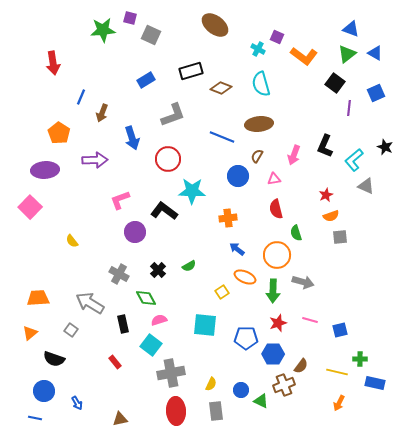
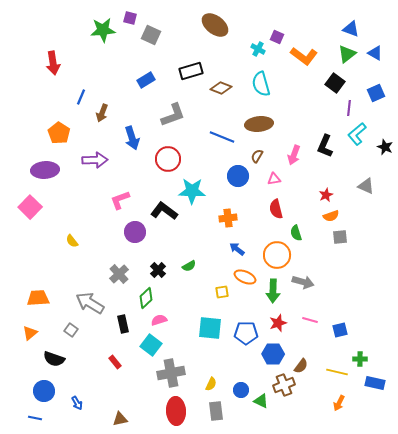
cyan L-shape at (354, 160): moved 3 px right, 26 px up
gray cross at (119, 274): rotated 18 degrees clockwise
yellow square at (222, 292): rotated 24 degrees clockwise
green diamond at (146, 298): rotated 75 degrees clockwise
cyan square at (205, 325): moved 5 px right, 3 px down
blue pentagon at (246, 338): moved 5 px up
